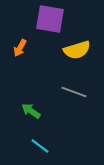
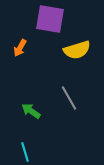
gray line: moved 5 px left, 6 px down; rotated 40 degrees clockwise
cyan line: moved 15 px left, 6 px down; rotated 36 degrees clockwise
